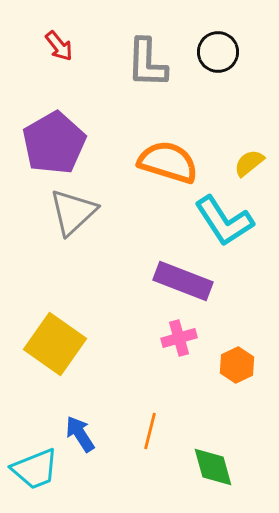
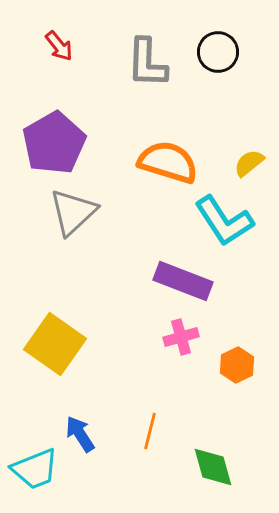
pink cross: moved 2 px right, 1 px up
